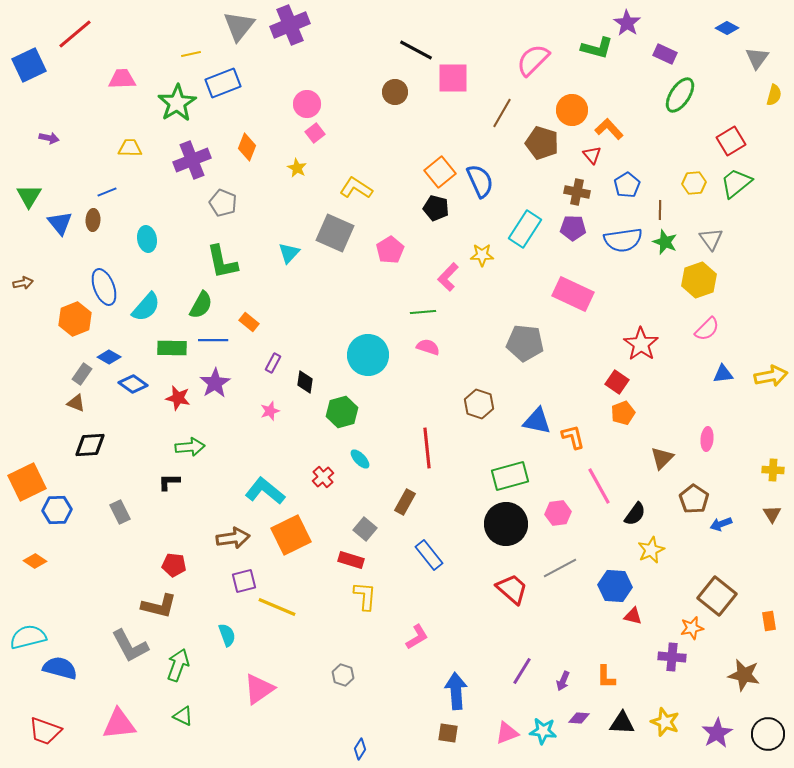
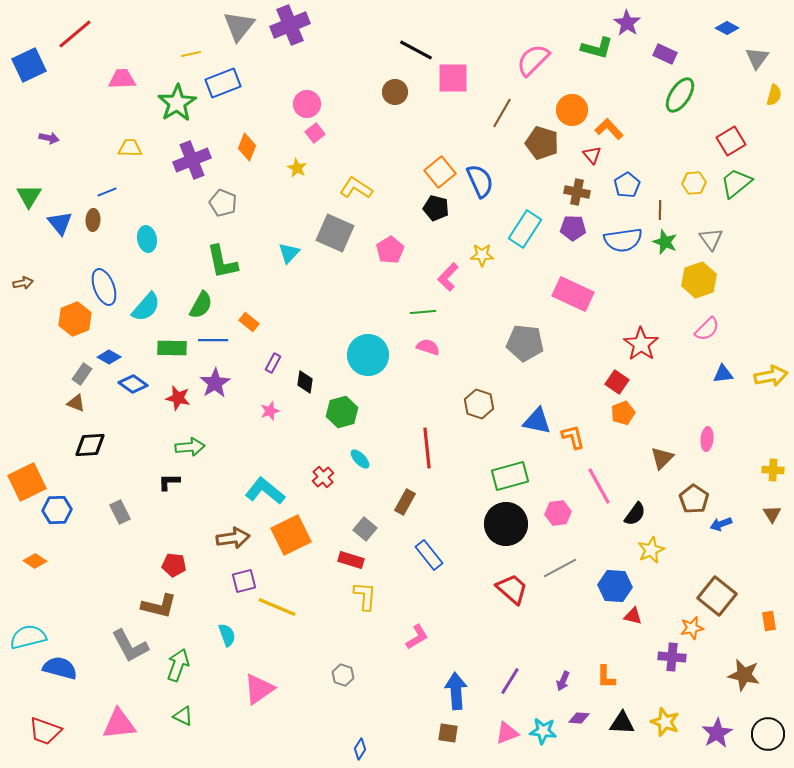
purple line at (522, 671): moved 12 px left, 10 px down
